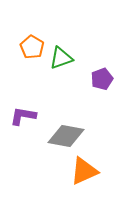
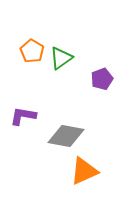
orange pentagon: moved 4 px down
green triangle: rotated 15 degrees counterclockwise
